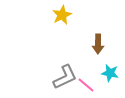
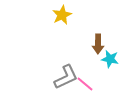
cyan star: moved 14 px up
gray L-shape: moved 1 px right
pink line: moved 1 px left, 1 px up
